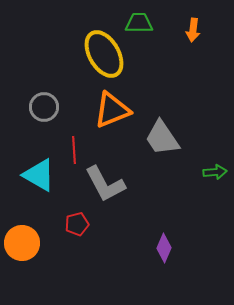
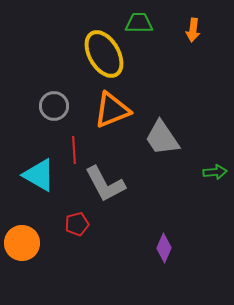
gray circle: moved 10 px right, 1 px up
